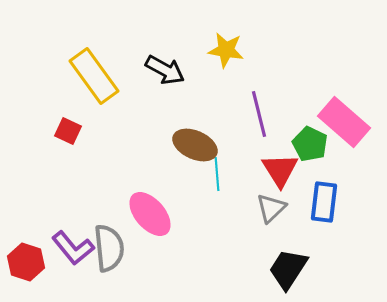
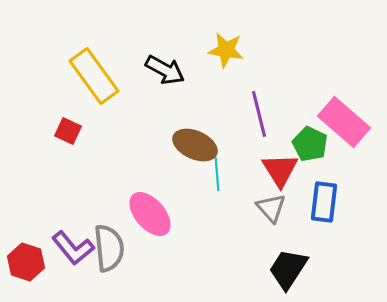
gray triangle: rotated 28 degrees counterclockwise
